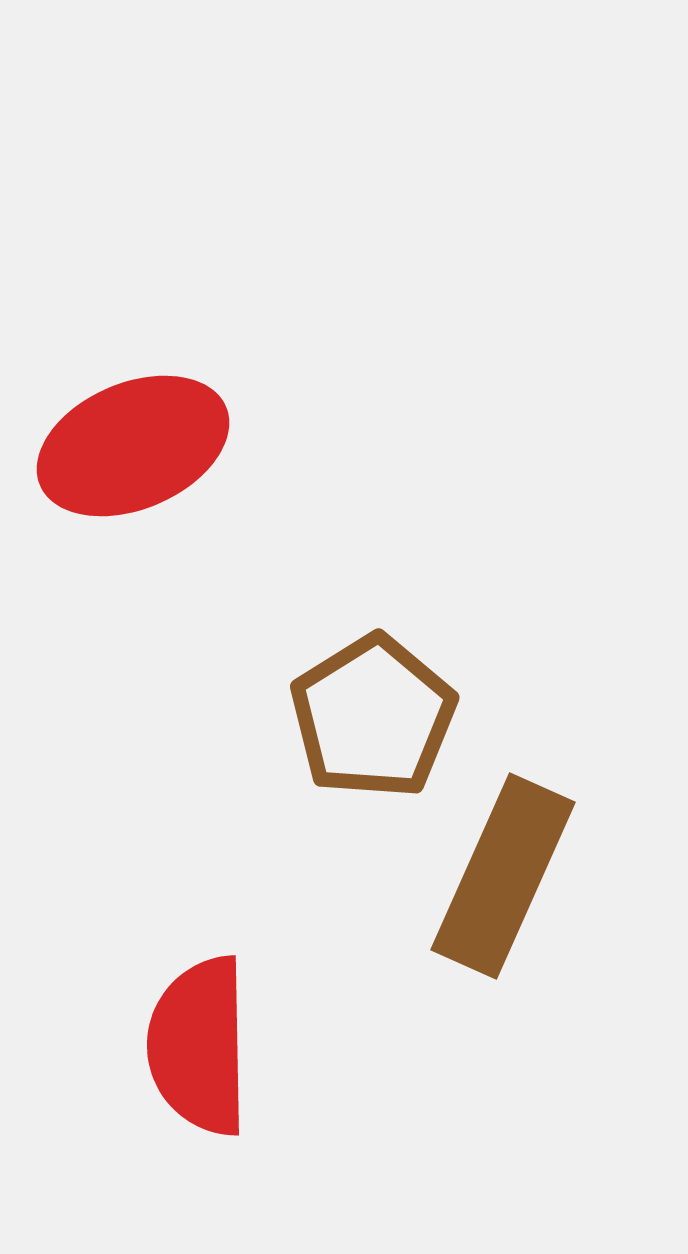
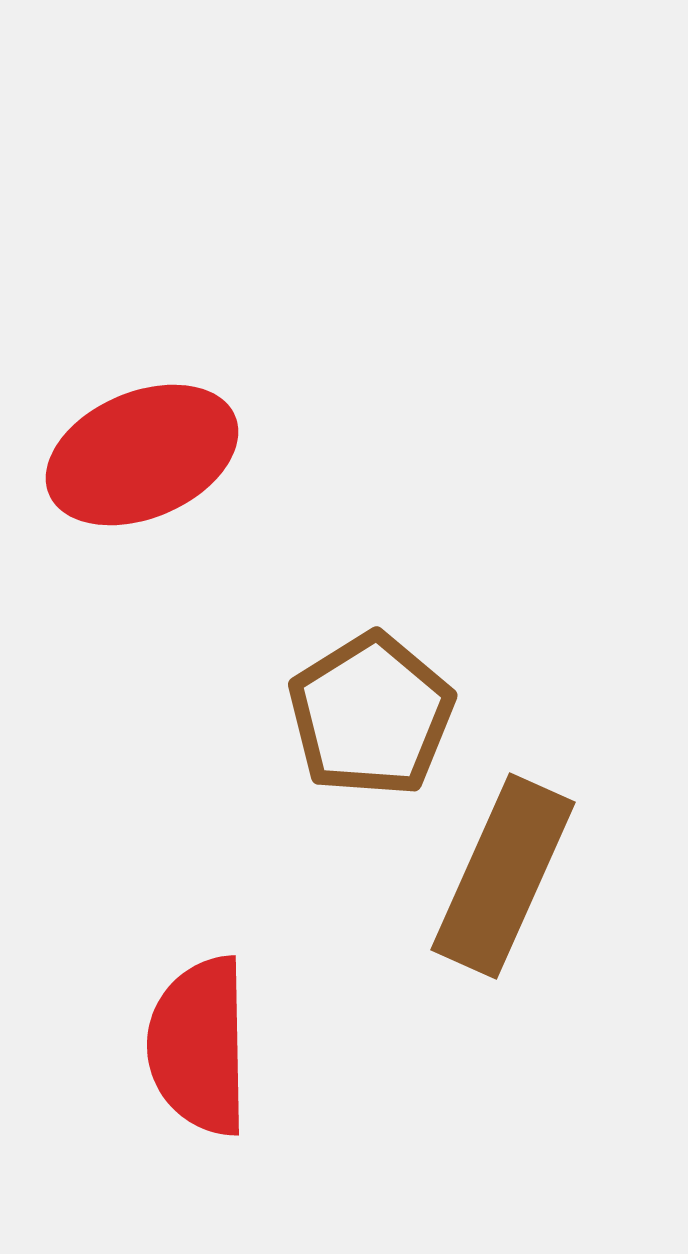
red ellipse: moved 9 px right, 9 px down
brown pentagon: moved 2 px left, 2 px up
